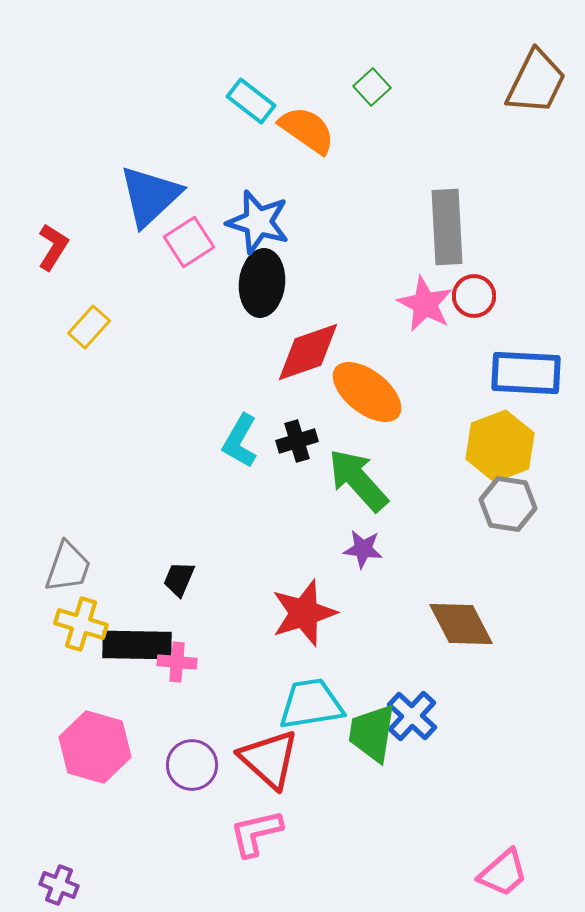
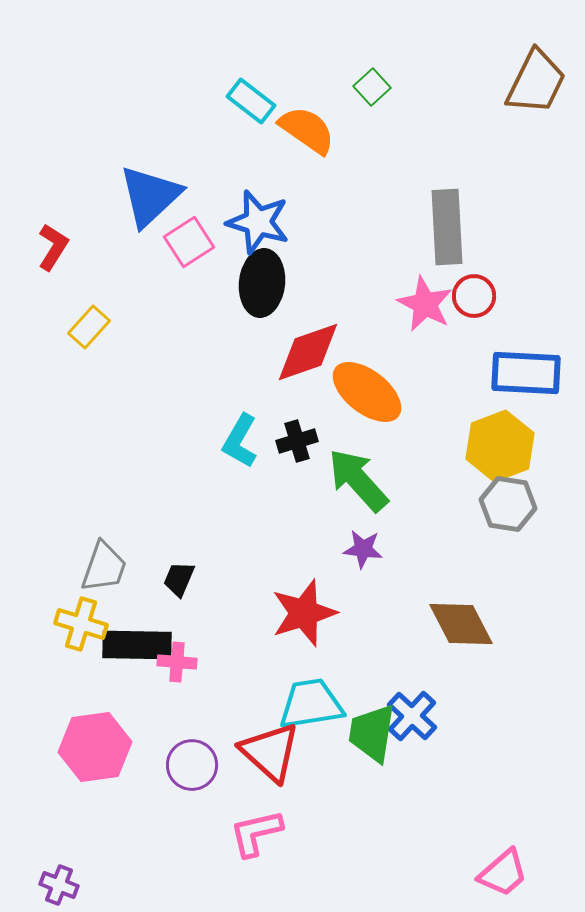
gray trapezoid: moved 36 px right
pink hexagon: rotated 24 degrees counterclockwise
red triangle: moved 1 px right, 7 px up
